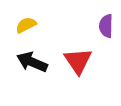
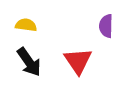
yellow semicircle: rotated 35 degrees clockwise
black arrow: moved 3 px left; rotated 148 degrees counterclockwise
